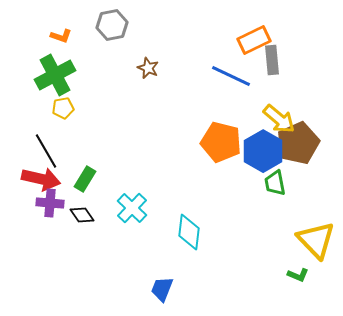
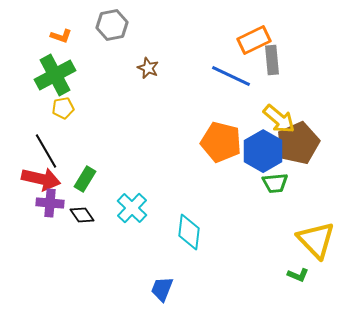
green trapezoid: rotated 84 degrees counterclockwise
